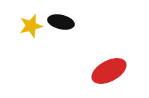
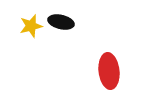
red ellipse: rotated 68 degrees counterclockwise
